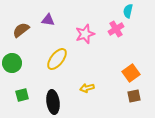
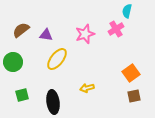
cyan semicircle: moved 1 px left
purple triangle: moved 2 px left, 15 px down
green circle: moved 1 px right, 1 px up
